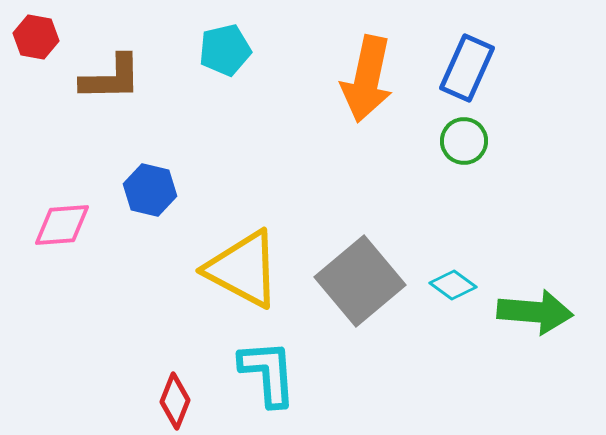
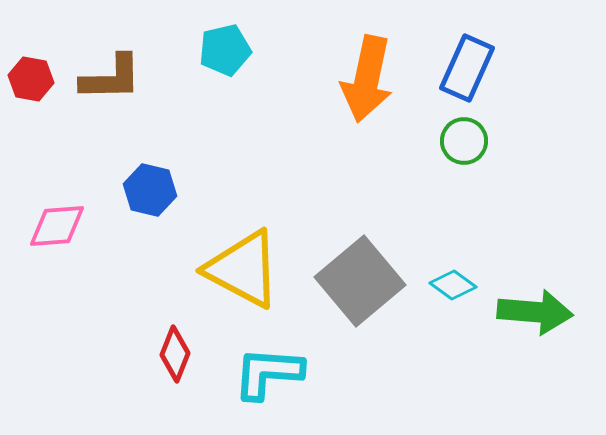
red hexagon: moved 5 px left, 42 px down
pink diamond: moved 5 px left, 1 px down
cyan L-shape: rotated 82 degrees counterclockwise
red diamond: moved 47 px up
